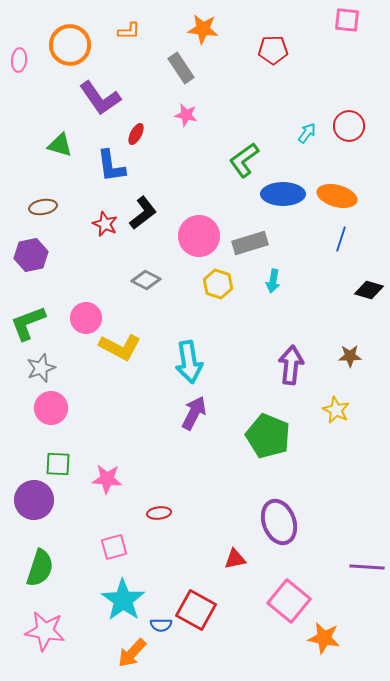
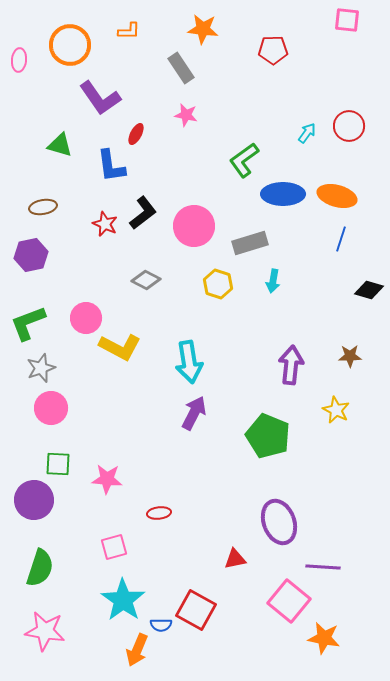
pink circle at (199, 236): moved 5 px left, 10 px up
purple line at (367, 567): moved 44 px left
orange arrow at (132, 653): moved 5 px right, 3 px up; rotated 20 degrees counterclockwise
